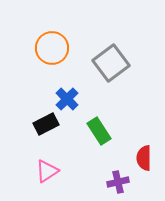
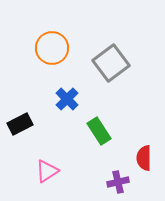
black rectangle: moved 26 px left
